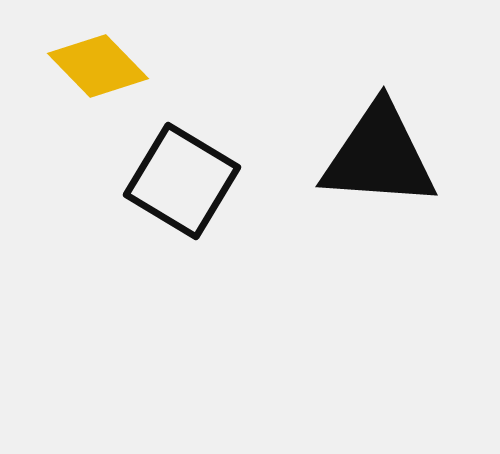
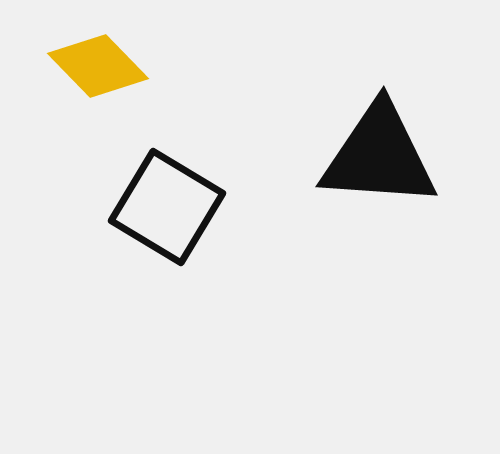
black square: moved 15 px left, 26 px down
